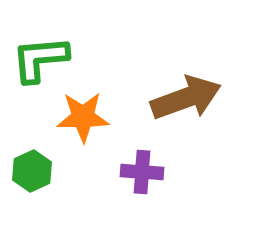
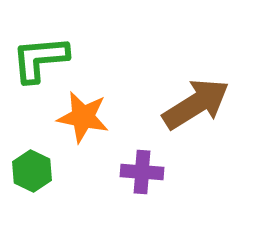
brown arrow: moved 10 px right, 6 px down; rotated 12 degrees counterclockwise
orange star: rotated 12 degrees clockwise
green hexagon: rotated 9 degrees counterclockwise
